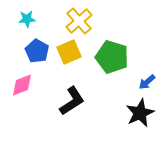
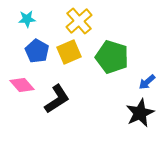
pink diamond: rotated 70 degrees clockwise
black L-shape: moved 15 px left, 2 px up
